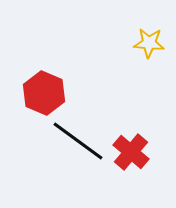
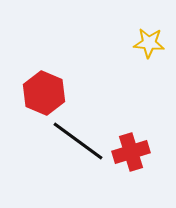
red cross: rotated 33 degrees clockwise
